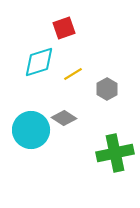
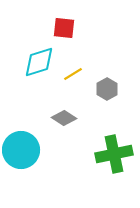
red square: rotated 25 degrees clockwise
cyan circle: moved 10 px left, 20 px down
green cross: moved 1 px left, 1 px down
